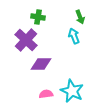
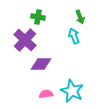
purple cross: moved 1 px left
